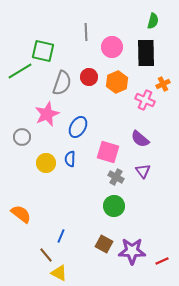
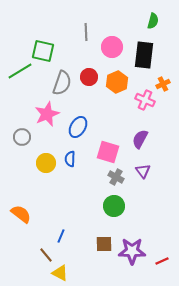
black rectangle: moved 2 px left, 2 px down; rotated 8 degrees clockwise
purple semicircle: rotated 78 degrees clockwise
brown square: rotated 30 degrees counterclockwise
yellow triangle: moved 1 px right
